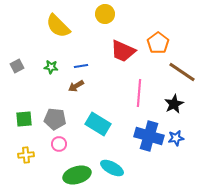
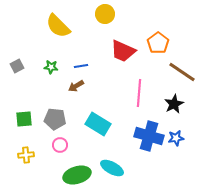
pink circle: moved 1 px right, 1 px down
